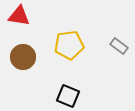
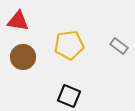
red triangle: moved 1 px left, 5 px down
black square: moved 1 px right
